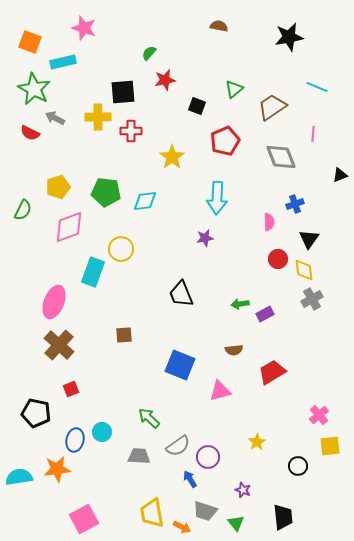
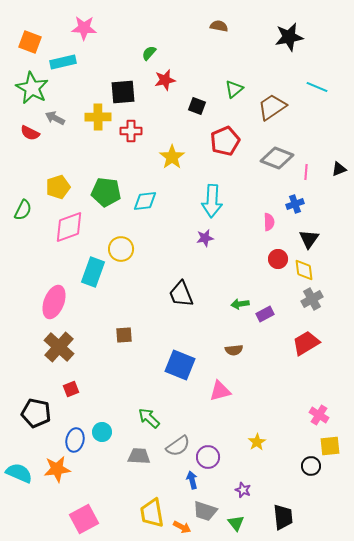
pink star at (84, 28): rotated 15 degrees counterclockwise
green star at (34, 89): moved 2 px left, 1 px up
pink line at (313, 134): moved 7 px left, 38 px down
gray diamond at (281, 157): moved 4 px left, 1 px down; rotated 48 degrees counterclockwise
black triangle at (340, 175): moved 1 px left, 6 px up
cyan arrow at (217, 198): moved 5 px left, 3 px down
brown cross at (59, 345): moved 2 px down
red trapezoid at (272, 372): moved 34 px right, 29 px up
pink cross at (319, 415): rotated 18 degrees counterclockwise
black circle at (298, 466): moved 13 px right
cyan semicircle at (19, 477): moved 4 px up; rotated 32 degrees clockwise
blue arrow at (190, 479): moved 2 px right, 1 px down; rotated 18 degrees clockwise
